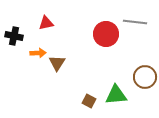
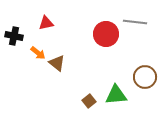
orange arrow: rotated 42 degrees clockwise
brown triangle: rotated 24 degrees counterclockwise
brown square: rotated 24 degrees clockwise
